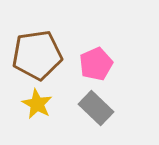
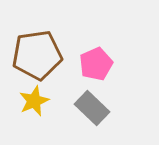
yellow star: moved 3 px left, 3 px up; rotated 20 degrees clockwise
gray rectangle: moved 4 px left
